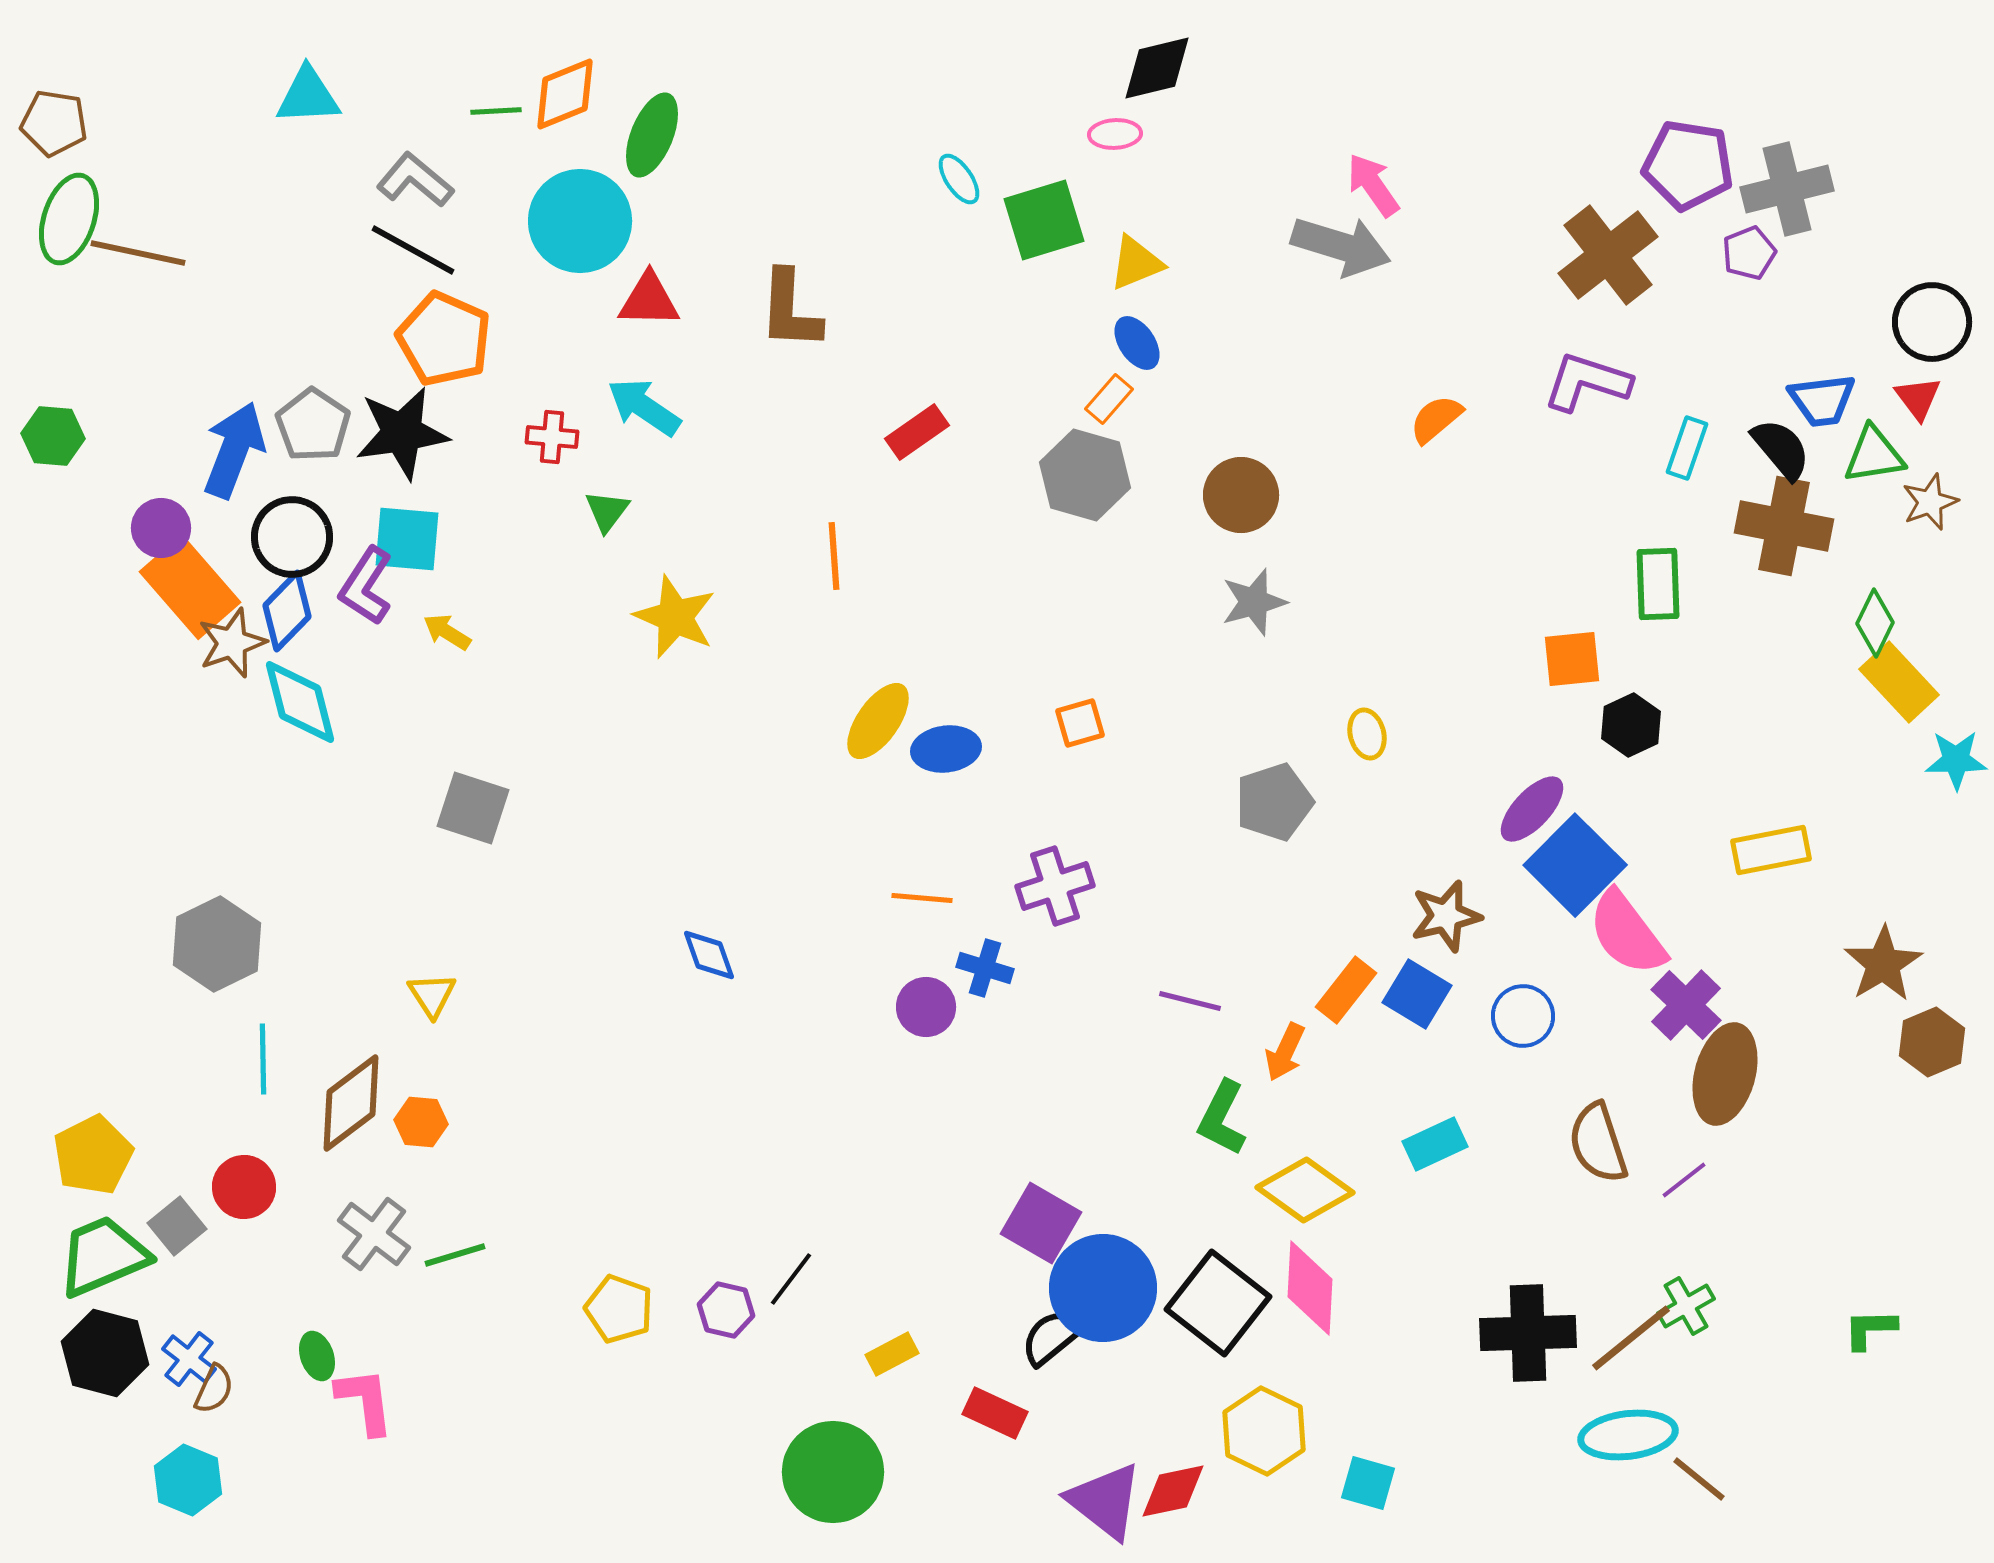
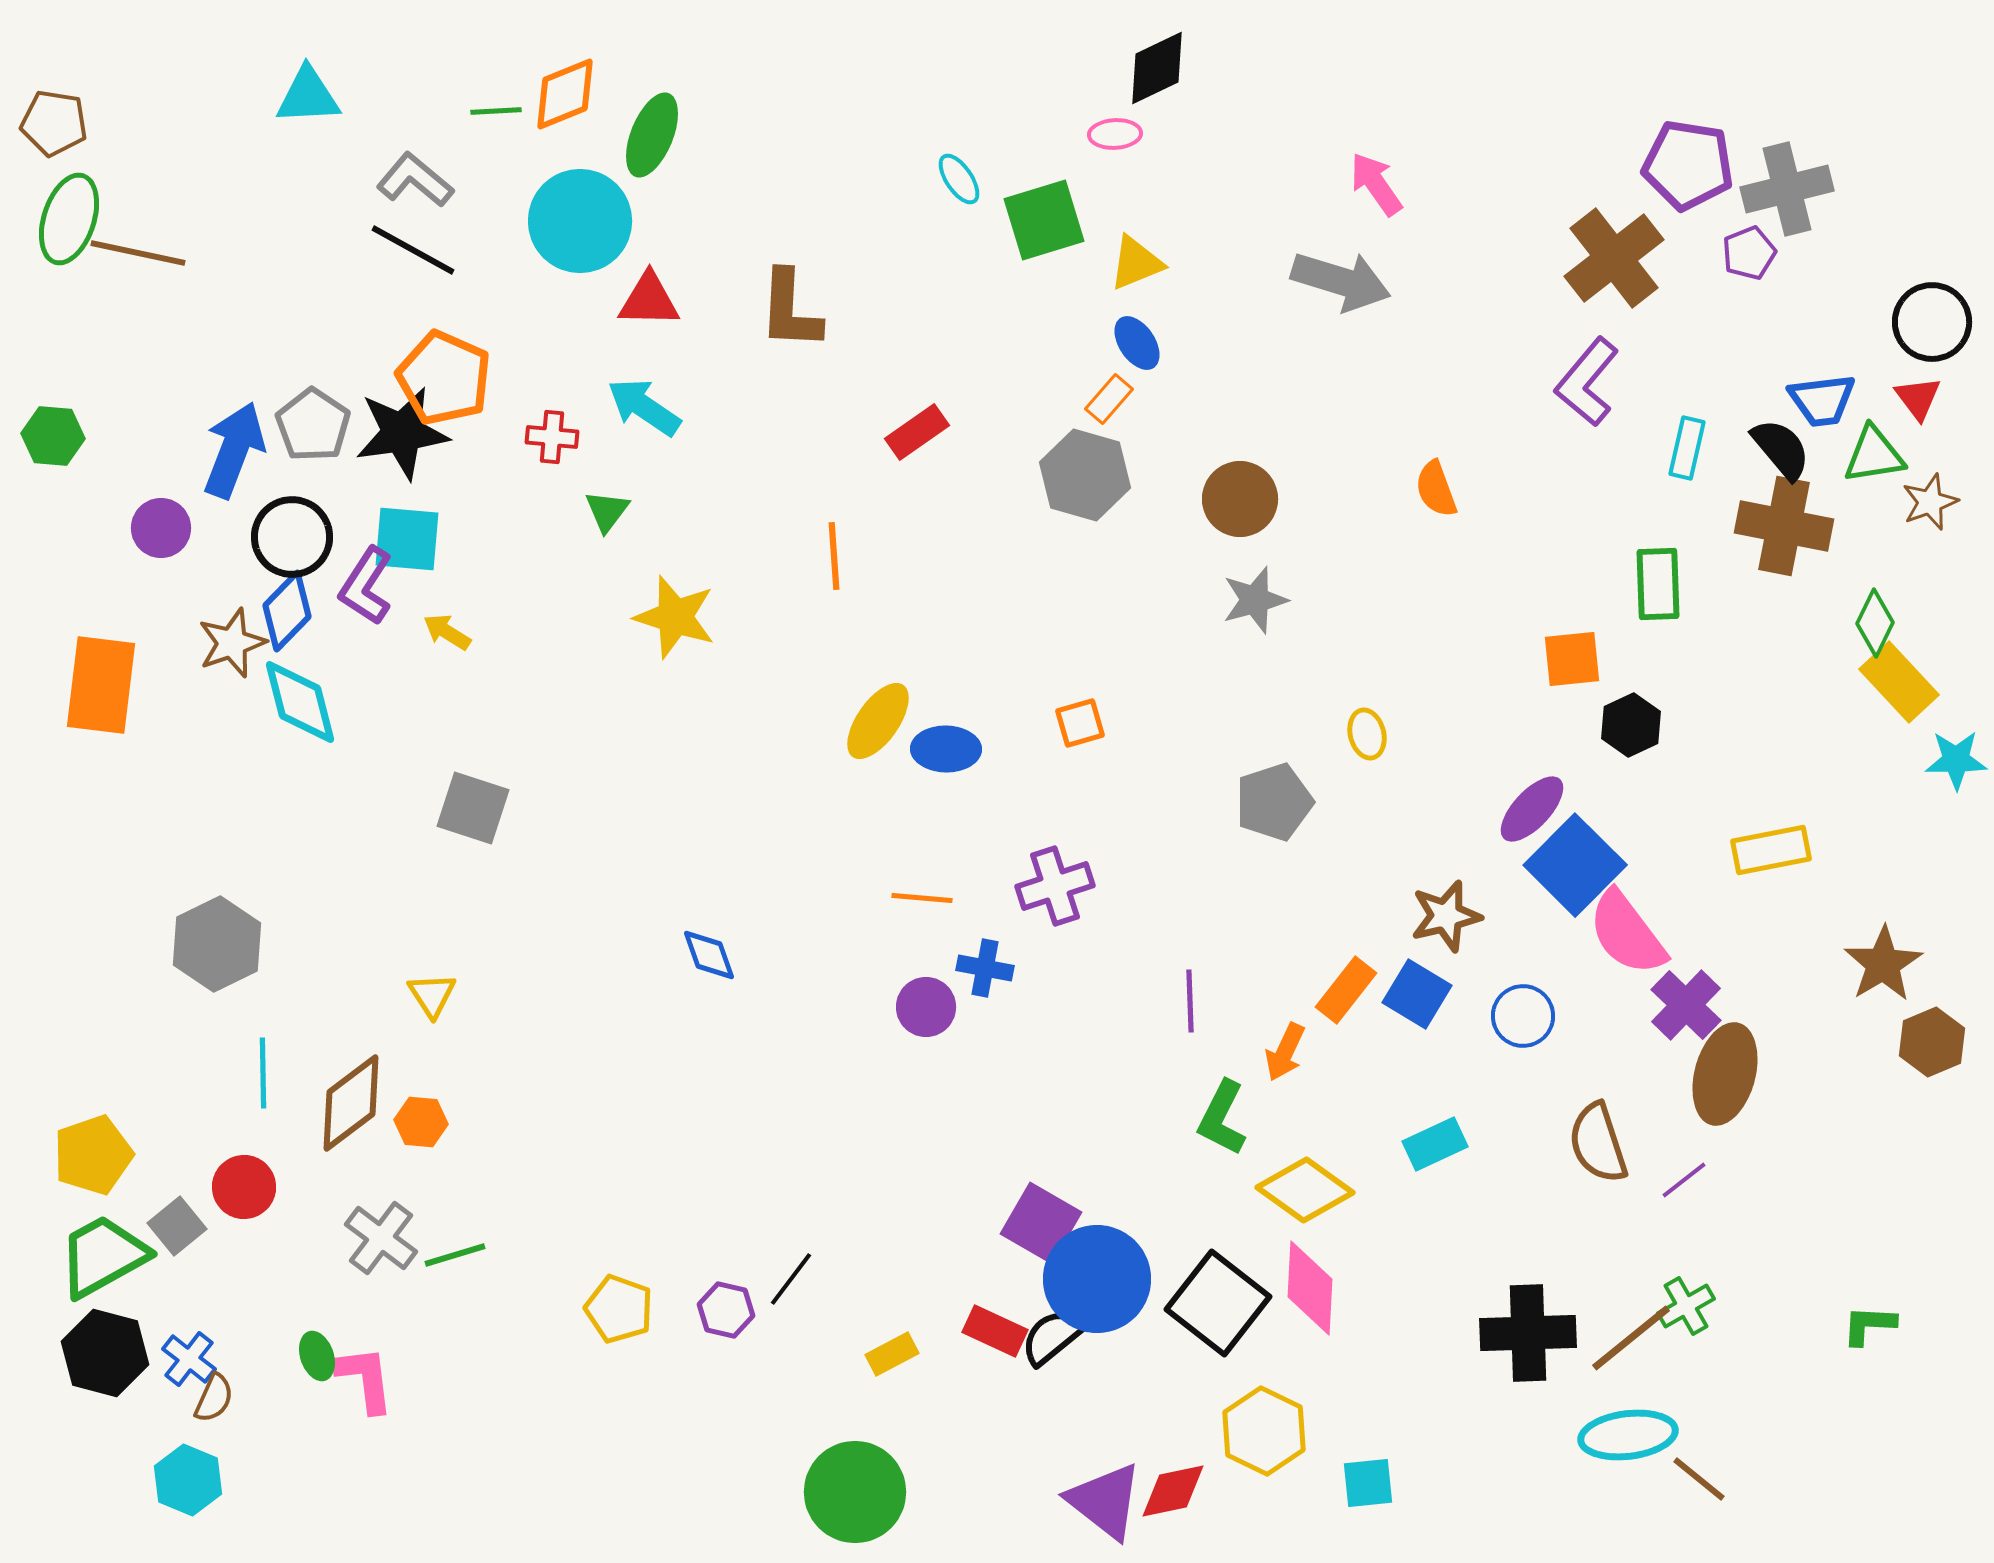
black diamond at (1157, 68): rotated 12 degrees counterclockwise
pink arrow at (1373, 185): moved 3 px right, 1 px up
gray arrow at (1341, 246): moved 35 px down
brown cross at (1608, 255): moved 6 px right, 3 px down
orange pentagon at (444, 339): moved 39 px down
purple L-shape at (1587, 382): rotated 68 degrees counterclockwise
orange semicircle at (1436, 419): moved 70 px down; rotated 70 degrees counterclockwise
cyan rectangle at (1687, 448): rotated 6 degrees counterclockwise
brown circle at (1241, 495): moved 1 px left, 4 px down
orange rectangle at (190, 587): moved 89 px left, 98 px down; rotated 48 degrees clockwise
gray star at (1254, 602): moved 1 px right, 2 px up
yellow star at (675, 617): rotated 6 degrees counterclockwise
blue ellipse at (946, 749): rotated 8 degrees clockwise
blue cross at (985, 968): rotated 6 degrees counterclockwise
purple line at (1190, 1001): rotated 74 degrees clockwise
cyan line at (263, 1059): moved 14 px down
yellow pentagon at (93, 1155): rotated 8 degrees clockwise
gray cross at (374, 1234): moved 7 px right, 4 px down
green trapezoid at (103, 1256): rotated 6 degrees counterclockwise
blue circle at (1103, 1288): moved 6 px left, 9 px up
green L-shape at (1870, 1329): moved 1 px left, 4 px up; rotated 4 degrees clockwise
brown semicircle at (214, 1389): moved 9 px down
pink L-shape at (365, 1401): moved 22 px up
red rectangle at (995, 1413): moved 82 px up
green circle at (833, 1472): moved 22 px right, 20 px down
cyan square at (1368, 1483): rotated 22 degrees counterclockwise
